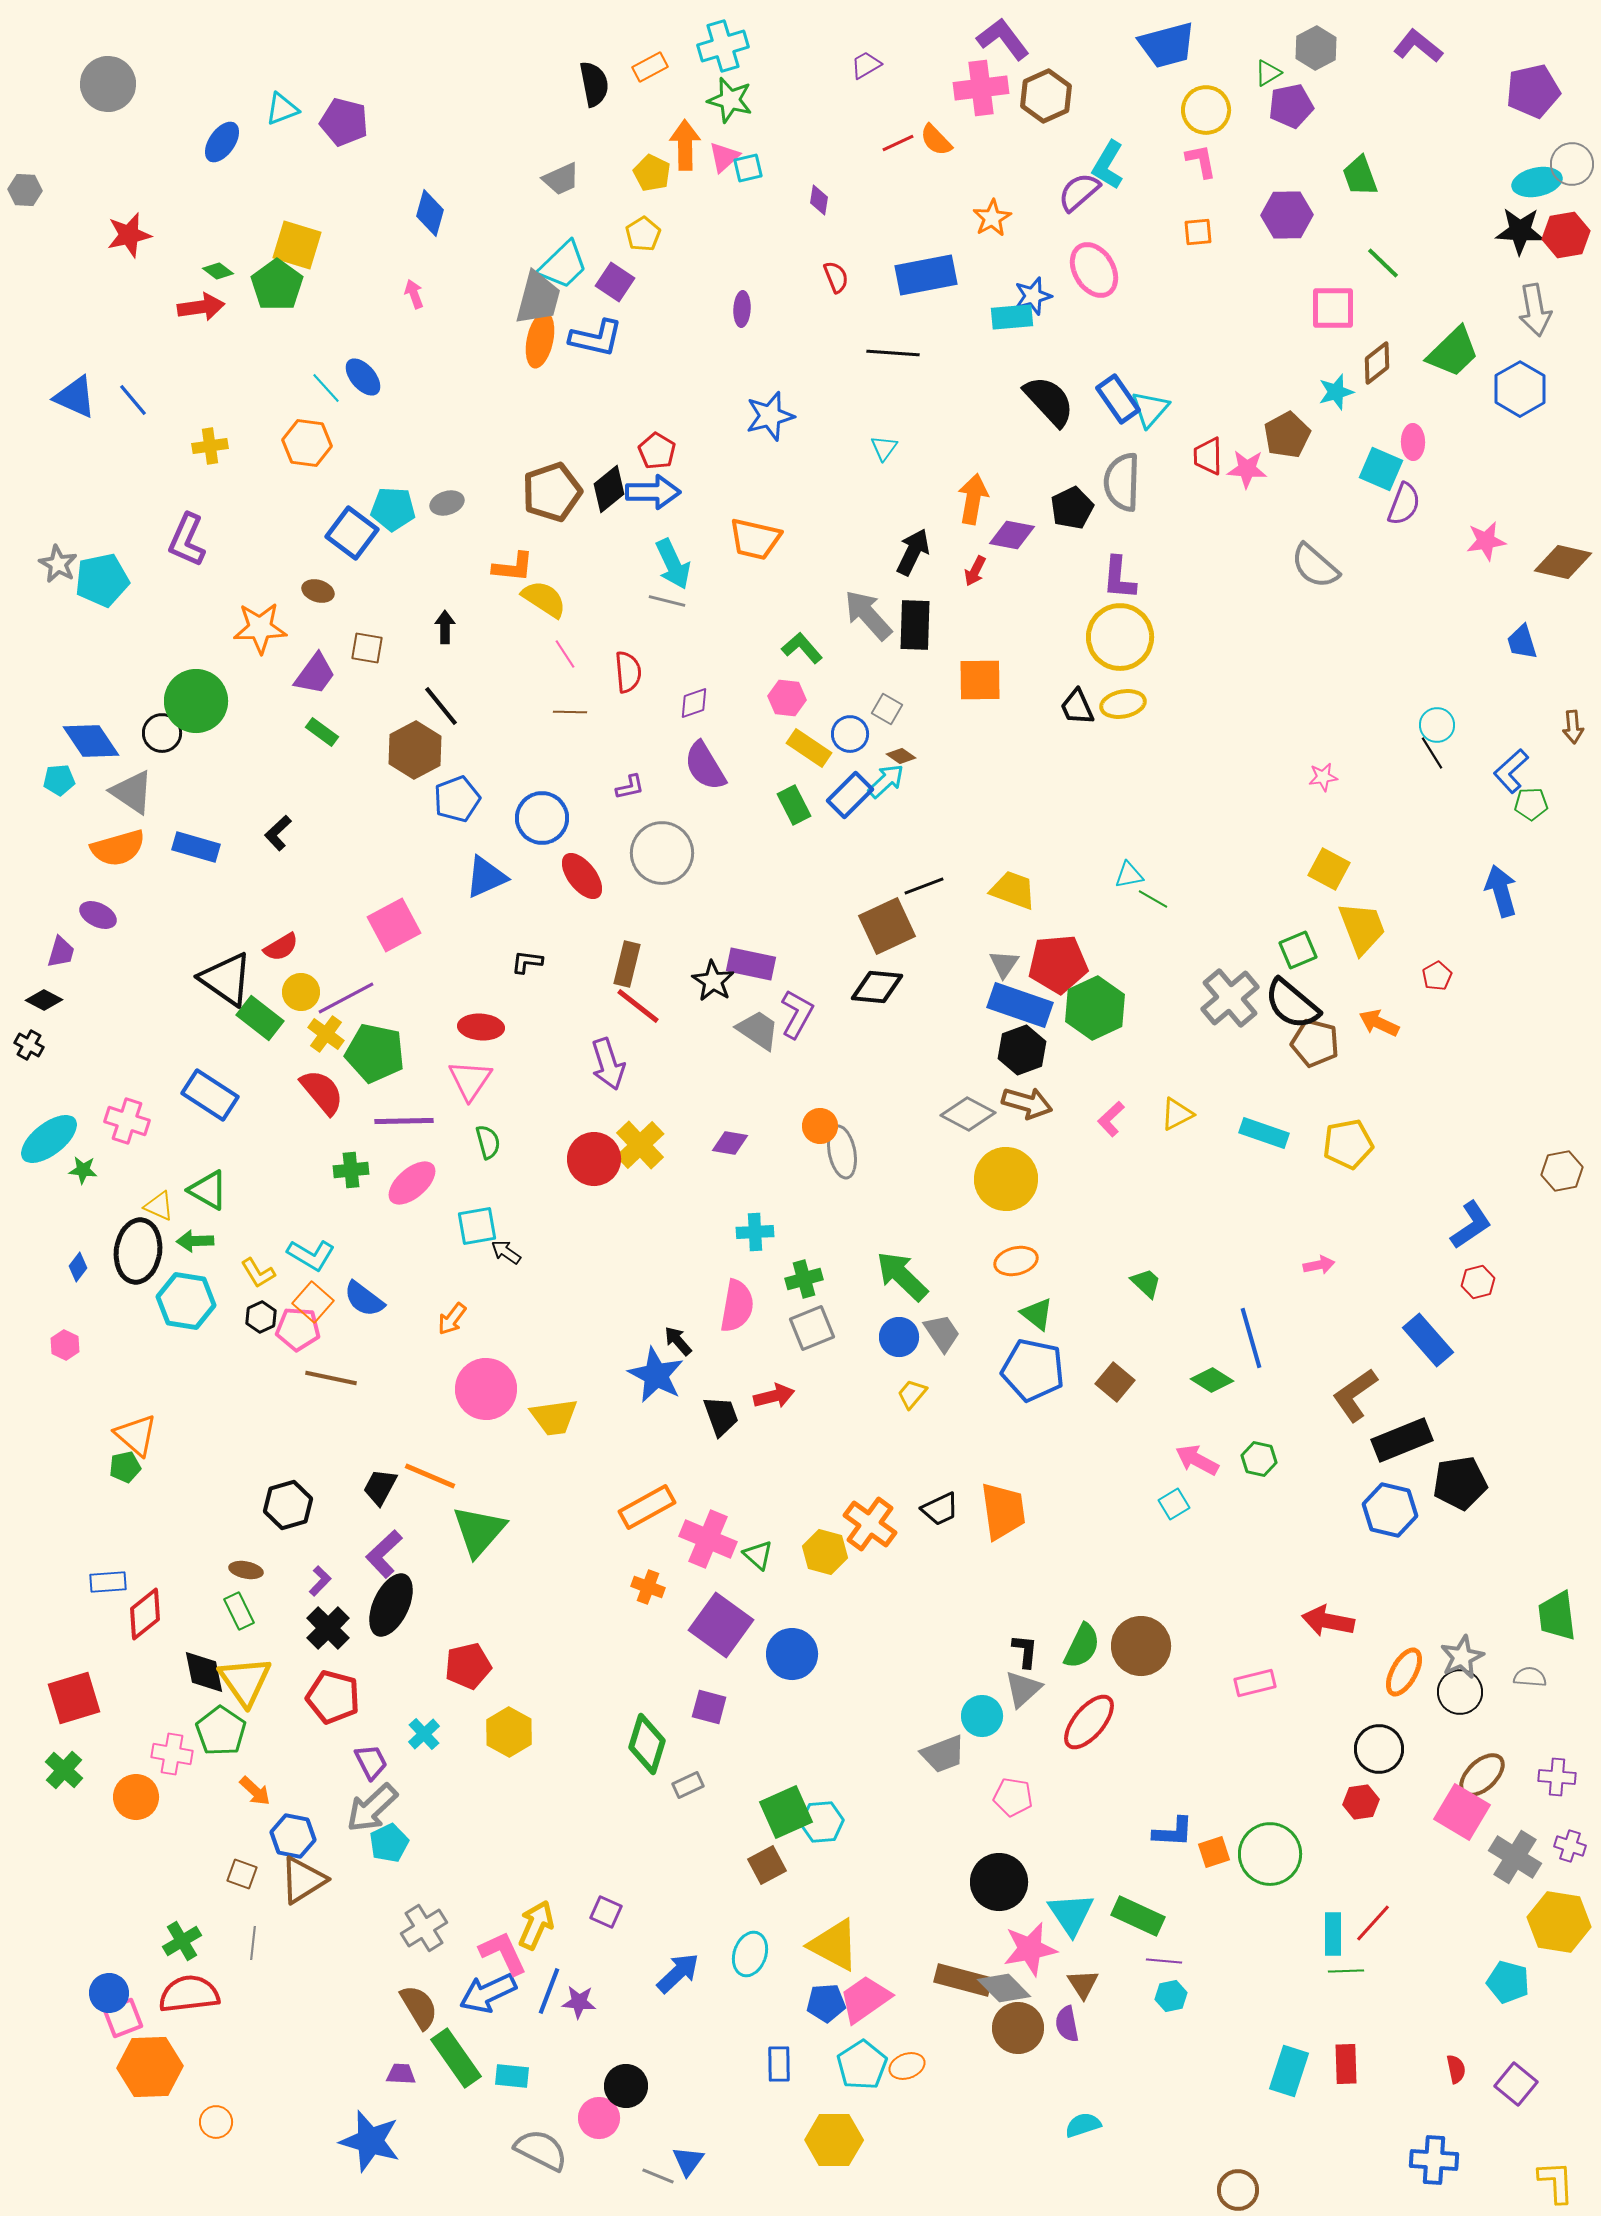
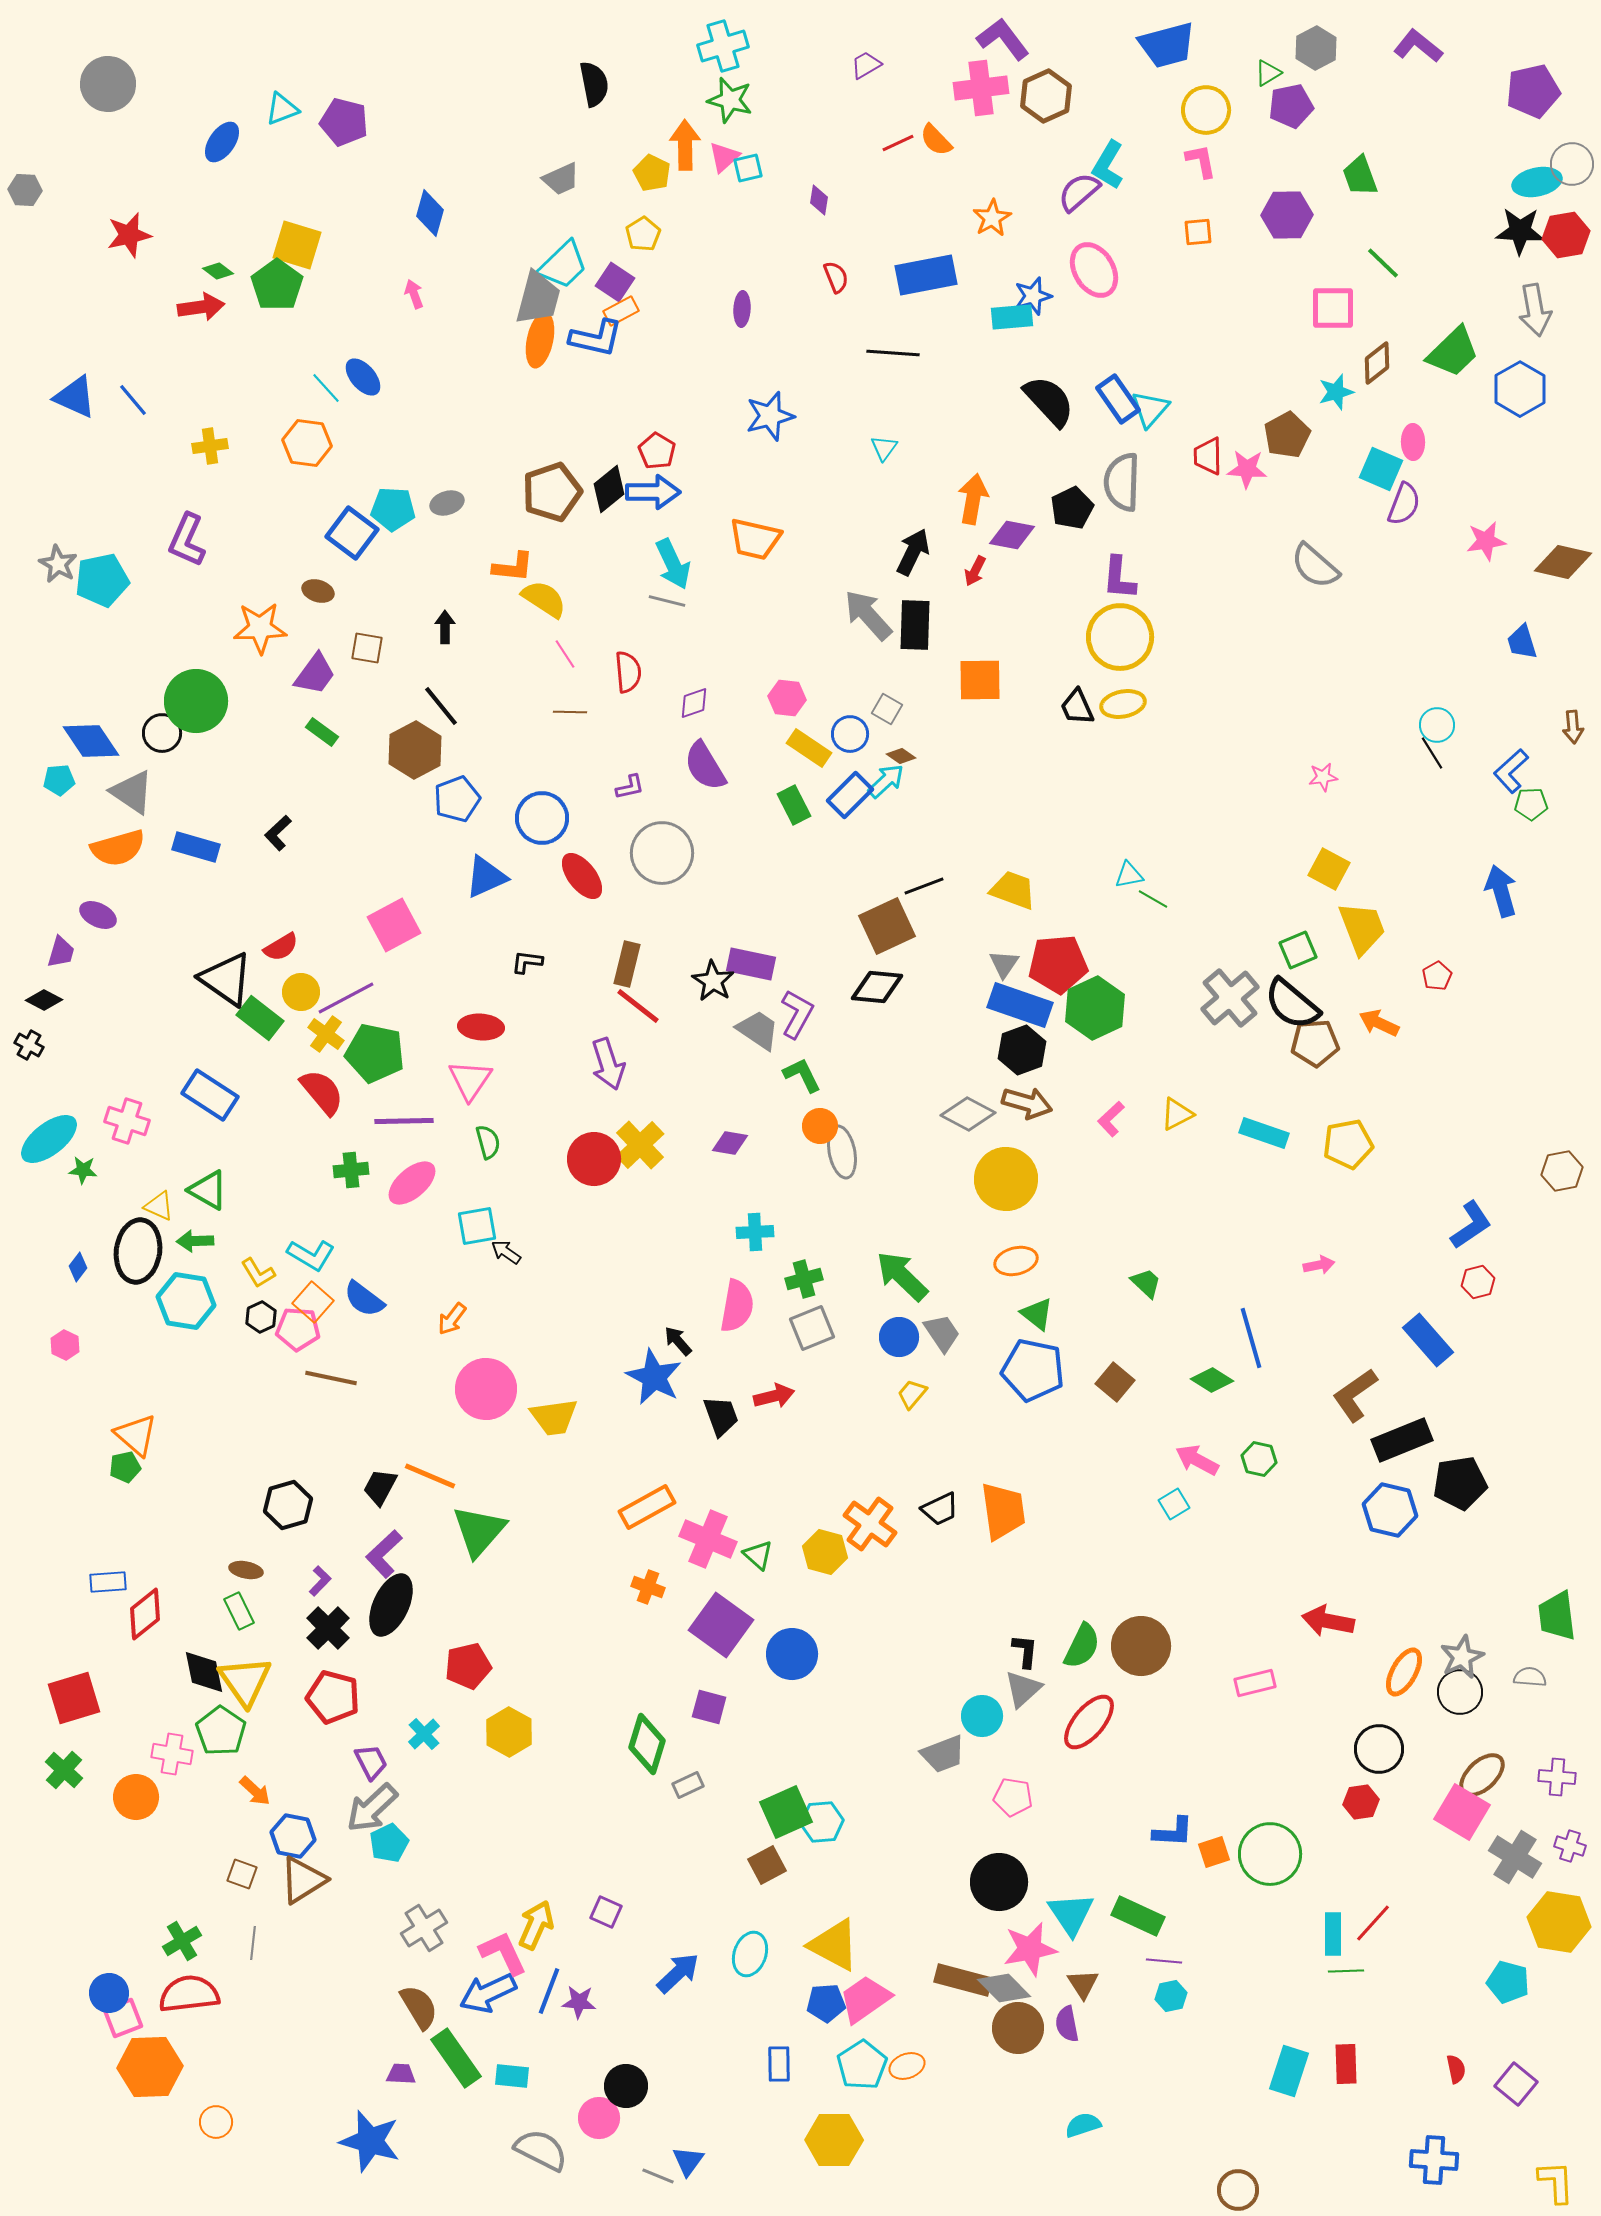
orange rectangle at (650, 67): moved 29 px left, 244 px down
green L-shape at (802, 648): moved 427 px down; rotated 15 degrees clockwise
brown pentagon at (1315, 1043): rotated 18 degrees counterclockwise
blue star at (656, 1375): moved 2 px left, 2 px down
